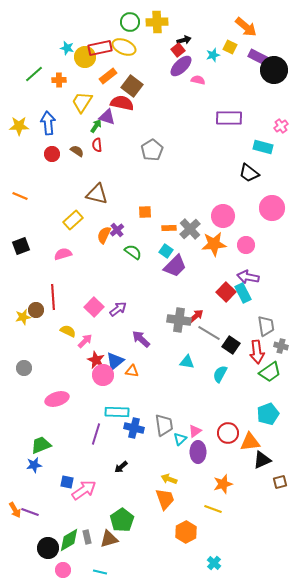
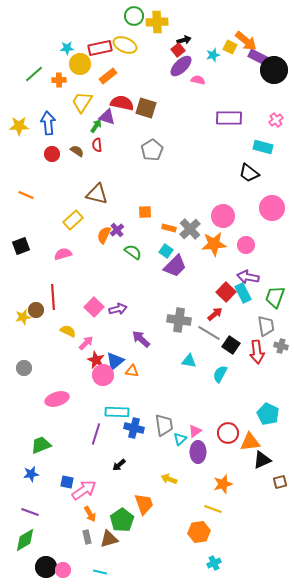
green circle at (130, 22): moved 4 px right, 6 px up
orange arrow at (246, 27): moved 14 px down
yellow ellipse at (124, 47): moved 1 px right, 2 px up
cyan star at (67, 48): rotated 16 degrees counterclockwise
yellow circle at (85, 57): moved 5 px left, 7 px down
brown square at (132, 86): moved 14 px right, 22 px down; rotated 20 degrees counterclockwise
pink cross at (281, 126): moved 5 px left, 6 px up
orange line at (20, 196): moved 6 px right, 1 px up
orange rectangle at (169, 228): rotated 16 degrees clockwise
purple arrow at (118, 309): rotated 24 degrees clockwise
red arrow at (196, 316): moved 19 px right, 2 px up
pink arrow at (85, 341): moved 1 px right, 2 px down
cyan triangle at (187, 362): moved 2 px right, 1 px up
green trapezoid at (270, 372): moved 5 px right, 75 px up; rotated 145 degrees clockwise
cyan pentagon at (268, 414): rotated 25 degrees counterclockwise
blue star at (34, 465): moved 3 px left, 9 px down
black arrow at (121, 467): moved 2 px left, 2 px up
orange trapezoid at (165, 499): moved 21 px left, 5 px down
orange arrow at (15, 510): moved 75 px right, 4 px down
orange hexagon at (186, 532): moved 13 px right; rotated 20 degrees clockwise
green diamond at (69, 540): moved 44 px left
black circle at (48, 548): moved 2 px left, 19 px down
cyan cross at (214, 563): rotated 24 degrees clockwise
